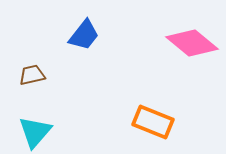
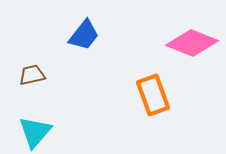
pink diamond: rotated 18 degrees counterclockwise
orange rectangle: moved 27 px up; rotated 48 degrees clockwise
